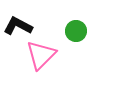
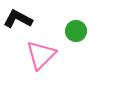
black L-shape: moved 7 px up
